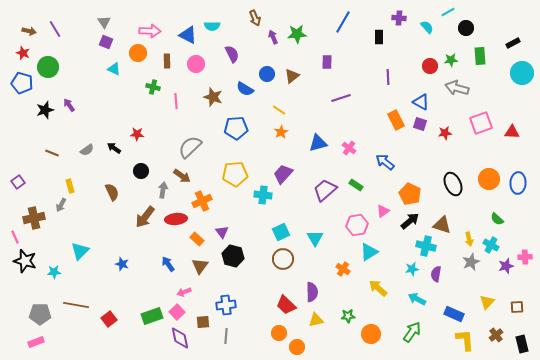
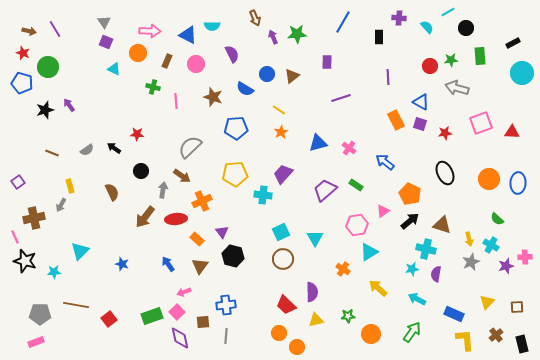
brown rectangle at (167, 61): rotated 24 degrees clockwise
black ellipse at (453, 184): moved 8 px left, 11 px up
cyan cross at (426, 246): moved 3 px down
